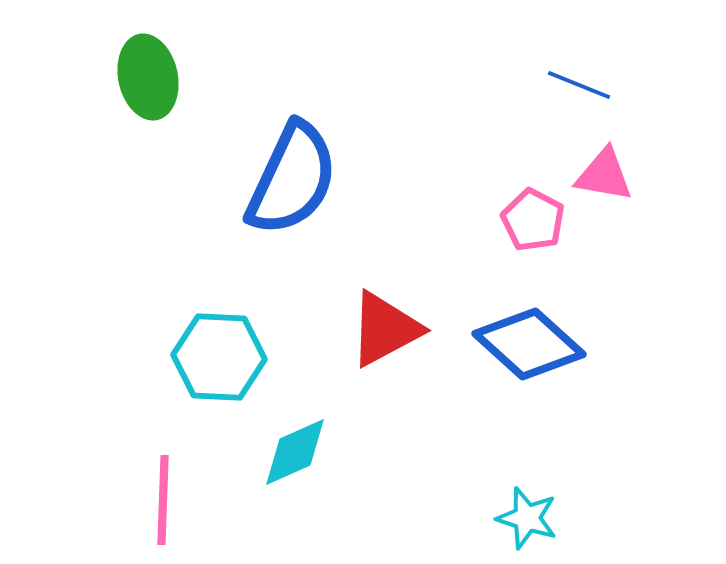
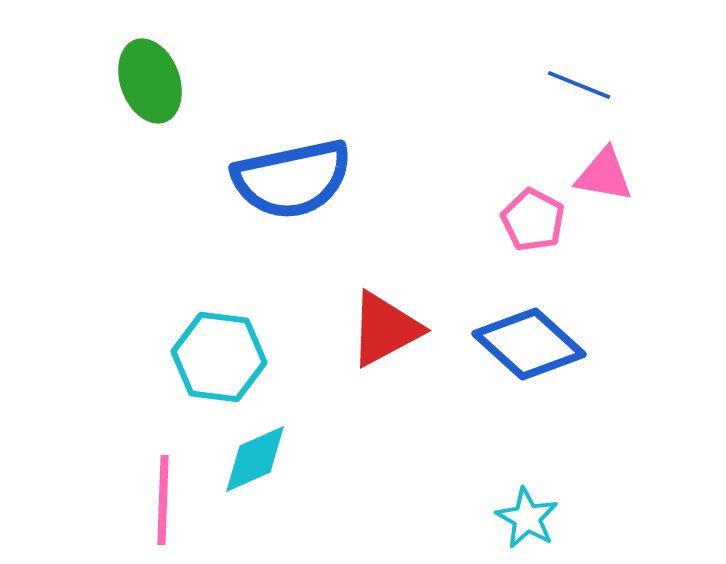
green ellipse: moved 2 px right, 4 px down; rotated 8 degrees counterclockwise
blue semicircle: rotated 53 degrees clockwise
cyan hexagon: rotated 4 degrees clockwise
cyan diamond: moved 40 px left, 7 px down
cyan star: rotated 12 degrees clockwise
